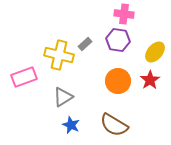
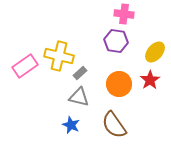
purple hexagon: moved 2 px left, 1 px down
gray rectangle: moved 5 px left, 29 px down
yellow cross: moved 1 px down
pink rectangle: moved 1 px right, 11 px up; rotated 15 degrees counterclockwise
orange circle: moved 1 px right, 3 px down
gray triangle: moved 16 px right; rotated 45 degrees clockwise
brown semicircle: rotated 24 degrees clockwise
